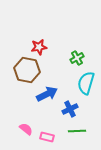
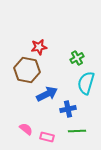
blue cross: moved 2 px left; rotated 14 degrees clockwise
